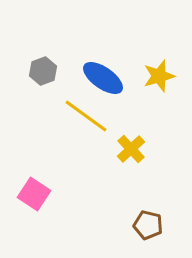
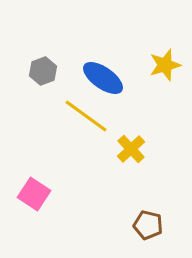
yellow star: moved 6 px right, 11 px up
